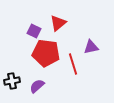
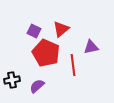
red triangle: moved 3 px right, 6 px down
red pentagon: rotated 16 degrees clockwise
red line: moved 1 px down; rotated 10 degrees clockwise
black cross: moved 1 px up
